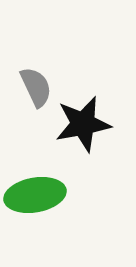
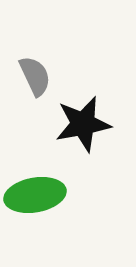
gray semicircle: moved 1 px left, 11 px up
